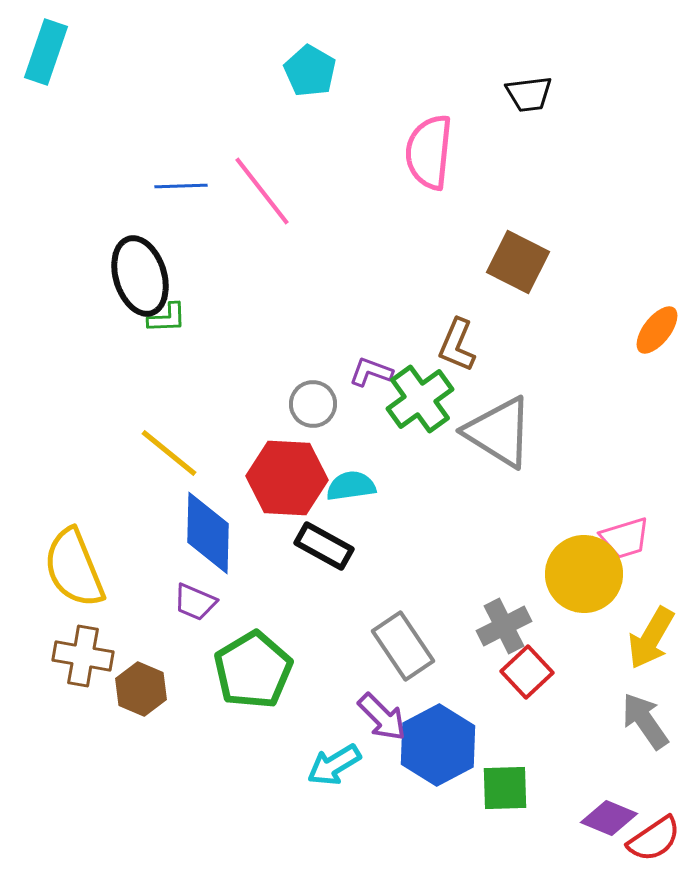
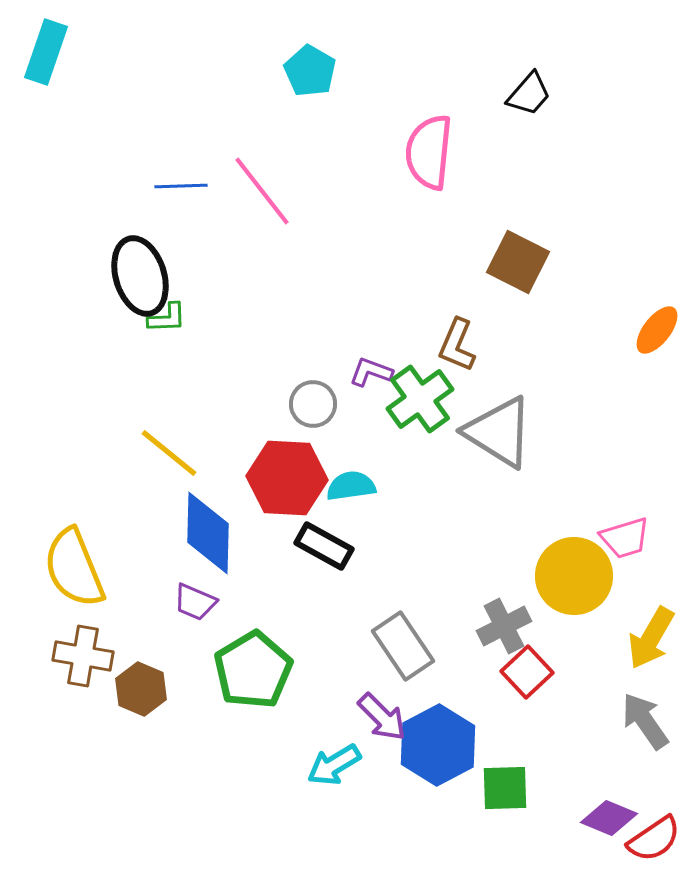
black trapezoid: rotated 42 degrees counterclockwise
yellow circle: moved 10 px left, 2 px down
